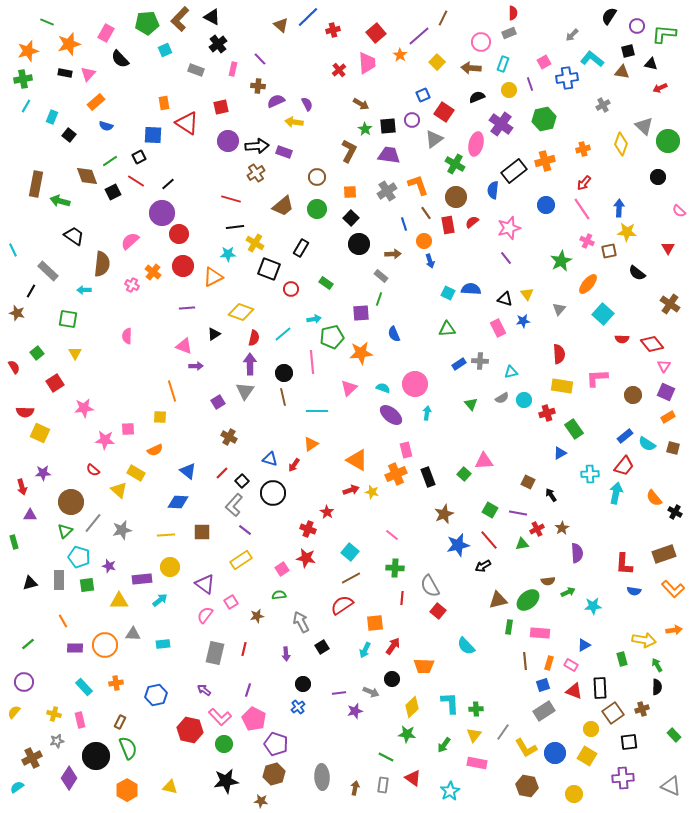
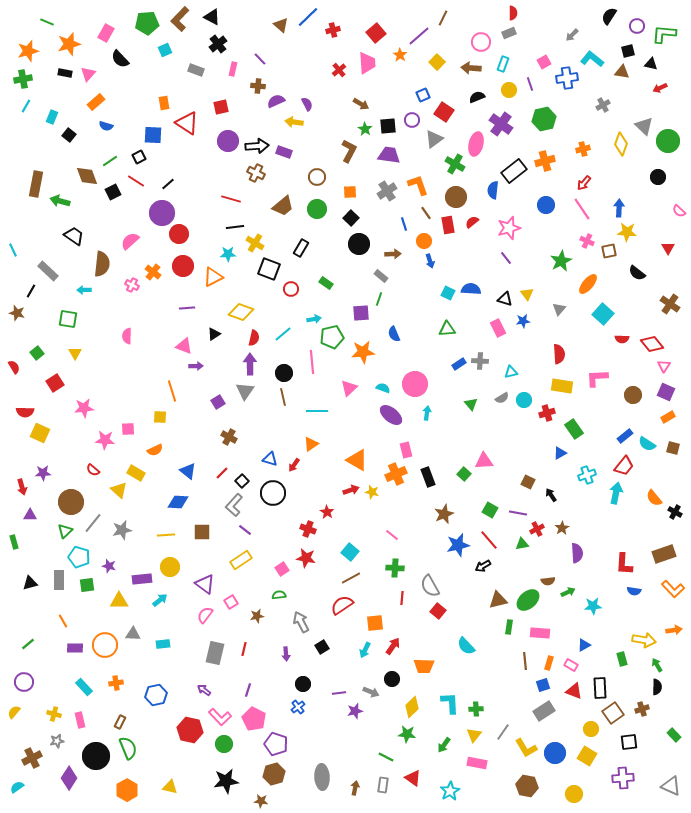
brown cross at (256, 173): rotated 30 degrees counterclockwise
orange star at (361, 353): moved 2 px right, 1 px up
cyan cross at (590, 474): moved 3 px left, 1 px down; rotated 18 degrees counterclockwise
